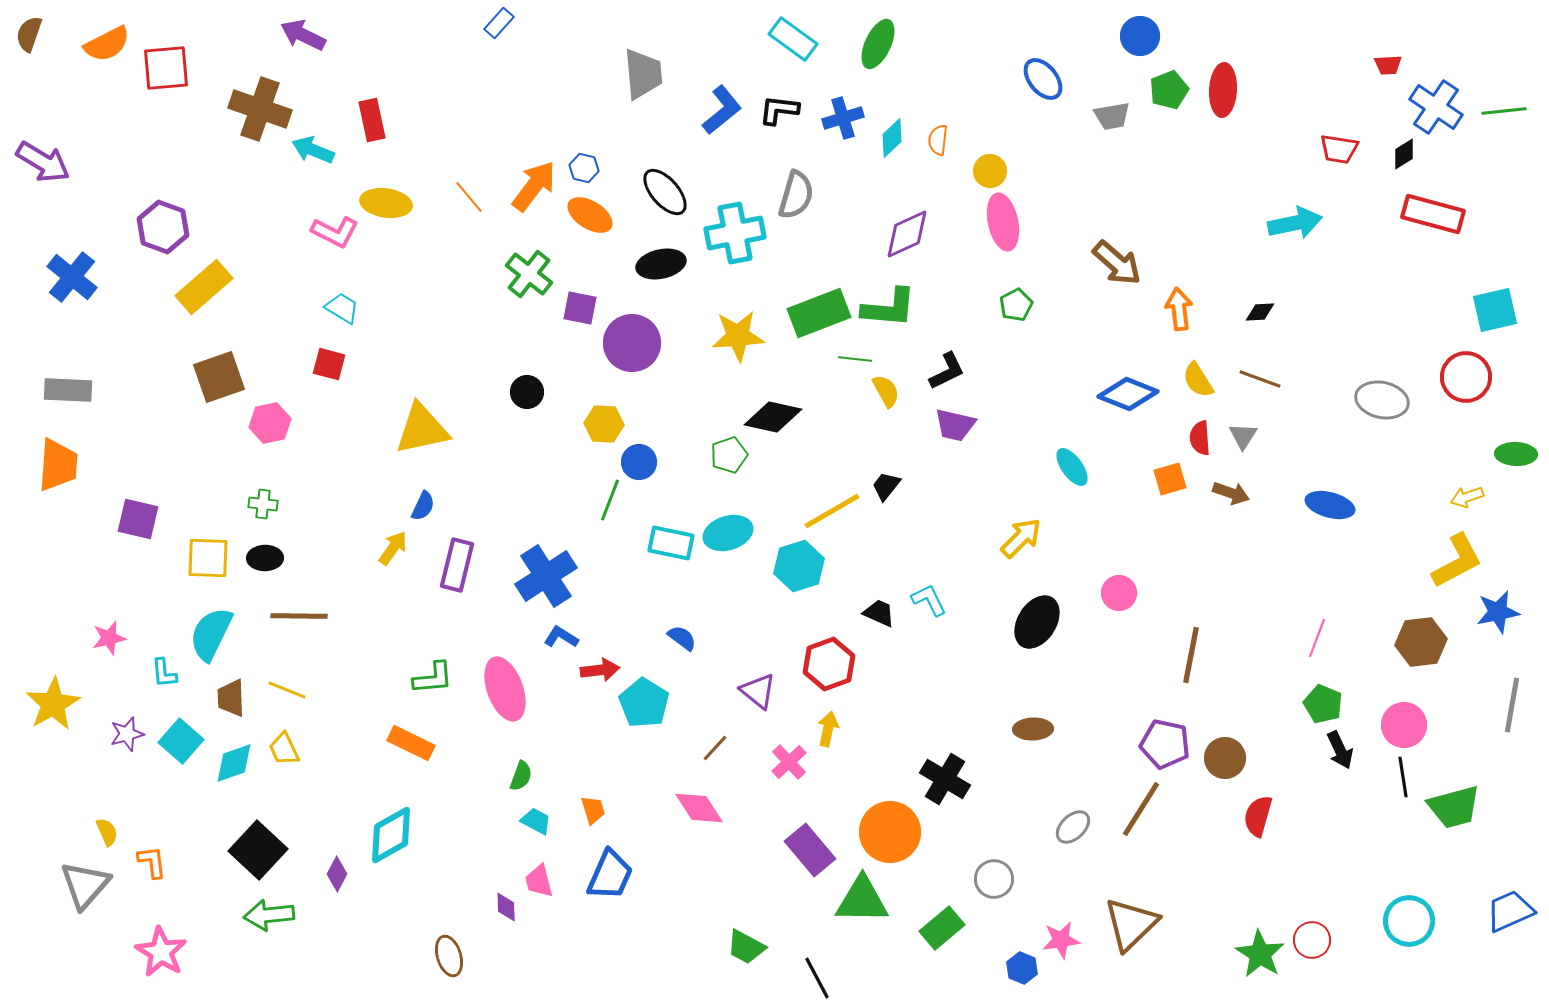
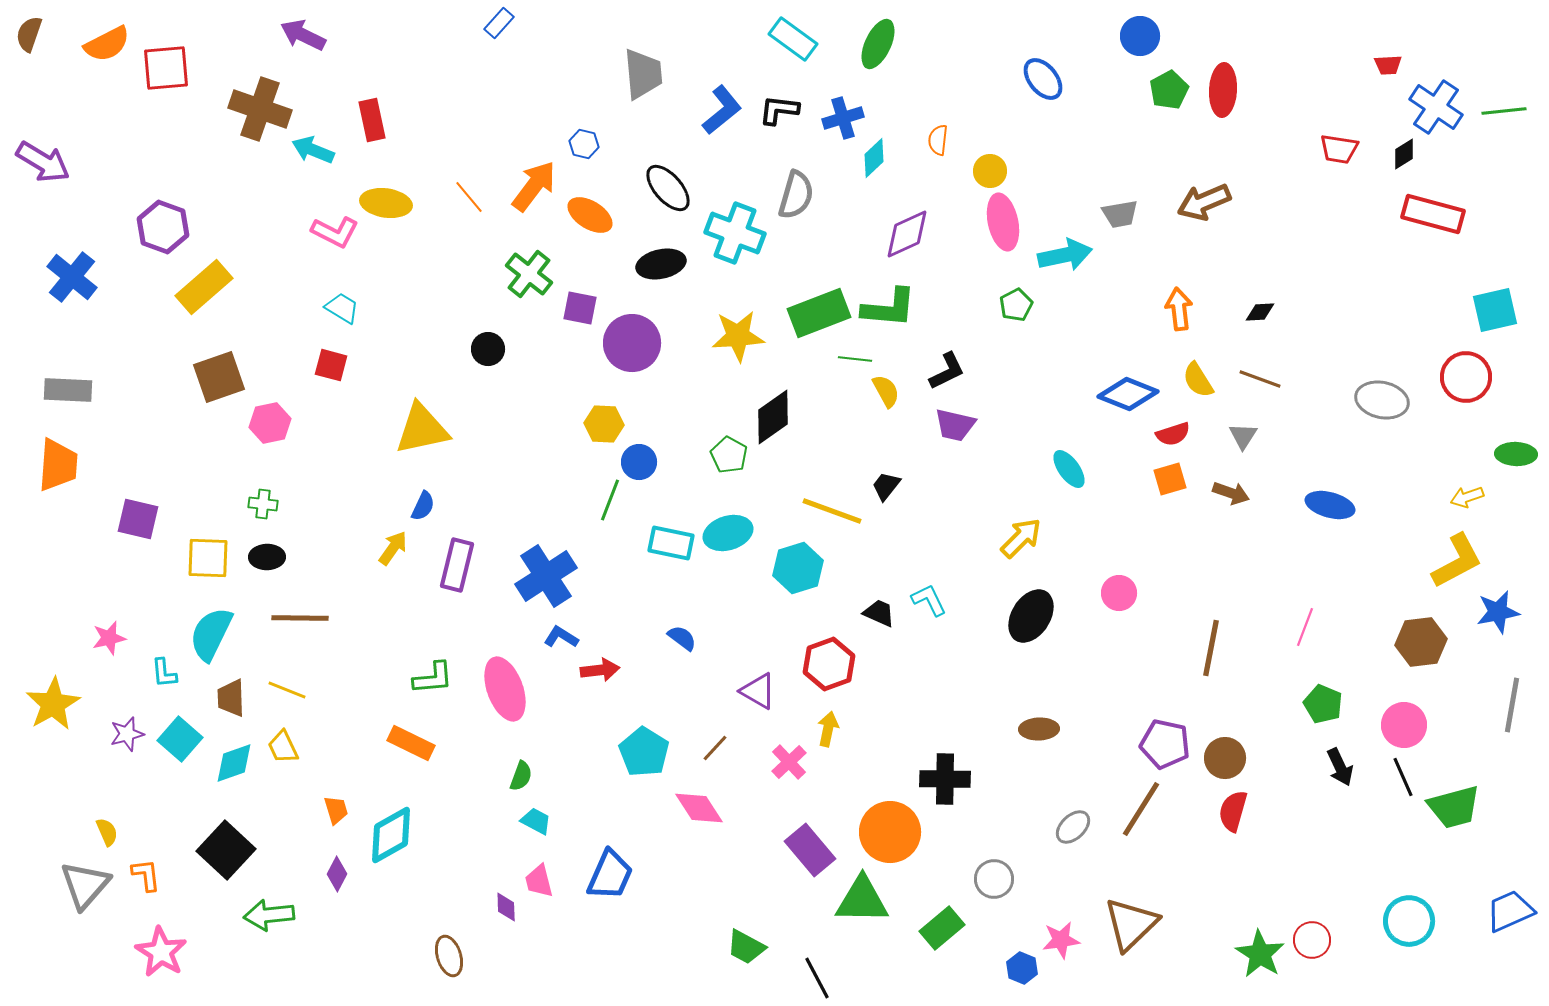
green pentagon at (1169, 90): rotated 6 degrees counterclockwise
gray trapezoid at (1112, 116): moved 8 px right, 98 px down
cyan diamond at (892, 138): moved 18 px left, 20 px down
blue hexagon at (584, 168): moved 24 px up
black ellipse at (665, 192): moved 3 px right, 4 px up
cyan arrow at (1295, 223): moved 230 px left, 32 px down
cyan cross at (735, 233): rotated 32 degrees clockwise
brown arrow at (1117, 263): moved 87 px right, 61 px up; rotated 116 degrees clockwise
red square at (329, 364): moved 2 px right, 1 px down
black circle at (527, 392): moved 39 px left, 43 px up
black diamond at (773, 417): rotated 48 degrees counterclockwise
red semicircle at (1200, 438): moved 27 px left, 4 px up; rotated 104 degrees counterclockwise
green pentagon at (729, 455): rotated 24 degrees counterclockwise
cyan ellipse at (1072, 467): moved 3 px left, 2 px down
yellow line at (832, 511): rotated 50 degrees clockwise
black ellipse at (265, 558): moved 2 px right, 1 px up
cyan hexagon at (799, 566): moved 1 px left, 2 px down
brown line at (299, 616): moved 1 px right, 2 px down
black ellipse at (1037, 622): moved 6 px left, 6 px up
pink line at (1317, 638): moved 12 px left, 11 px up
brown line at (1191, 655): moved 20 px right, 7 px up
purple triangle at (758, 691): rotated 9 degrees counterclockwise
cyan pentagon at (644, 703): moved 49 px down
brown ellipse at (1033, 729): moved 6 px right
cyan square at (181, 741): moved 1 px left, 2 px up
yellow trapezoid at (284, 749): moved 1 px left, 2 px up
black arrow at (1340, 750): moved 17 px down
black line at (1403, 777): rotated 15 degrees counterclockwise
black cross at (945, 779): rotated 30 degrees counterclockwise
orange trapezoid at (593, 810): moved 257 px left
red semicircle at (1258, 816): moved 25 px left, 5 px up
black square at (258, 850): moved 32 px left
orange L-shape at (152, 862): moved 6 px left, 13 px down
